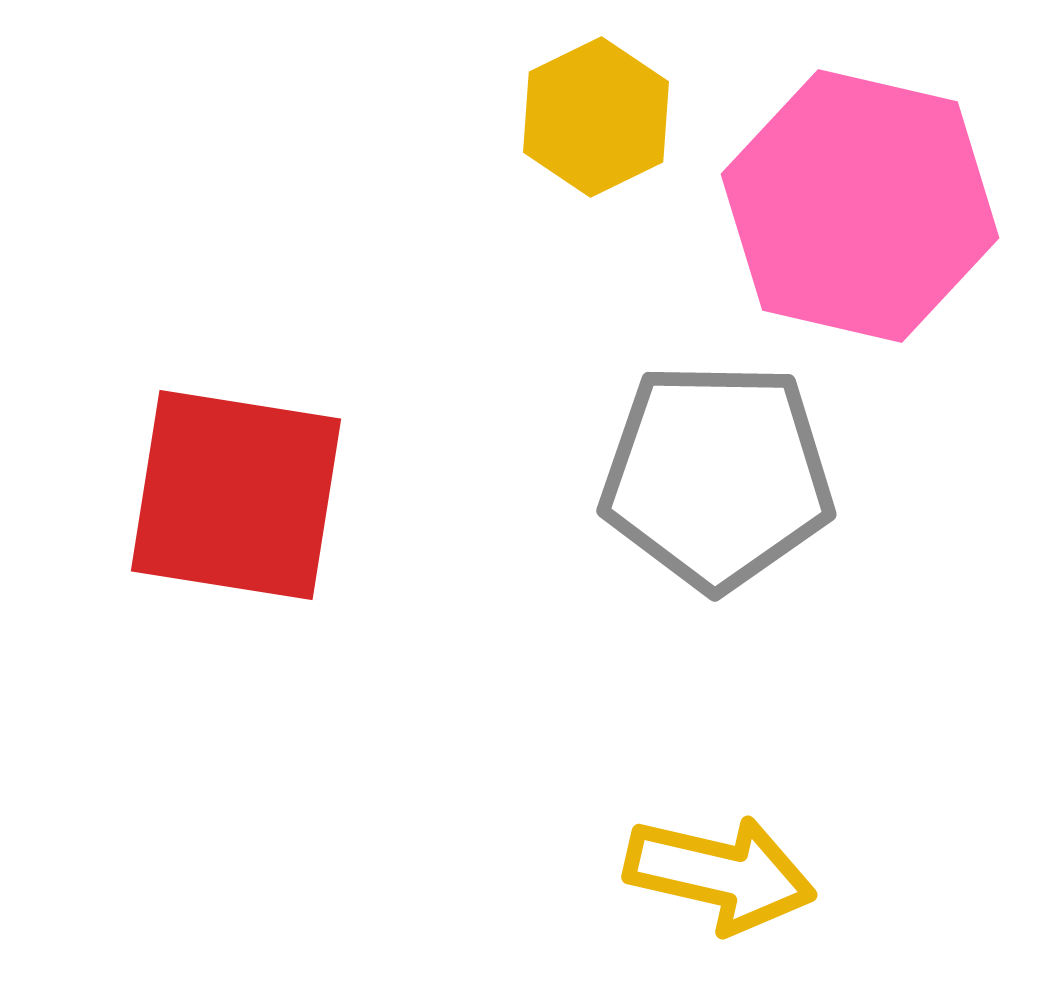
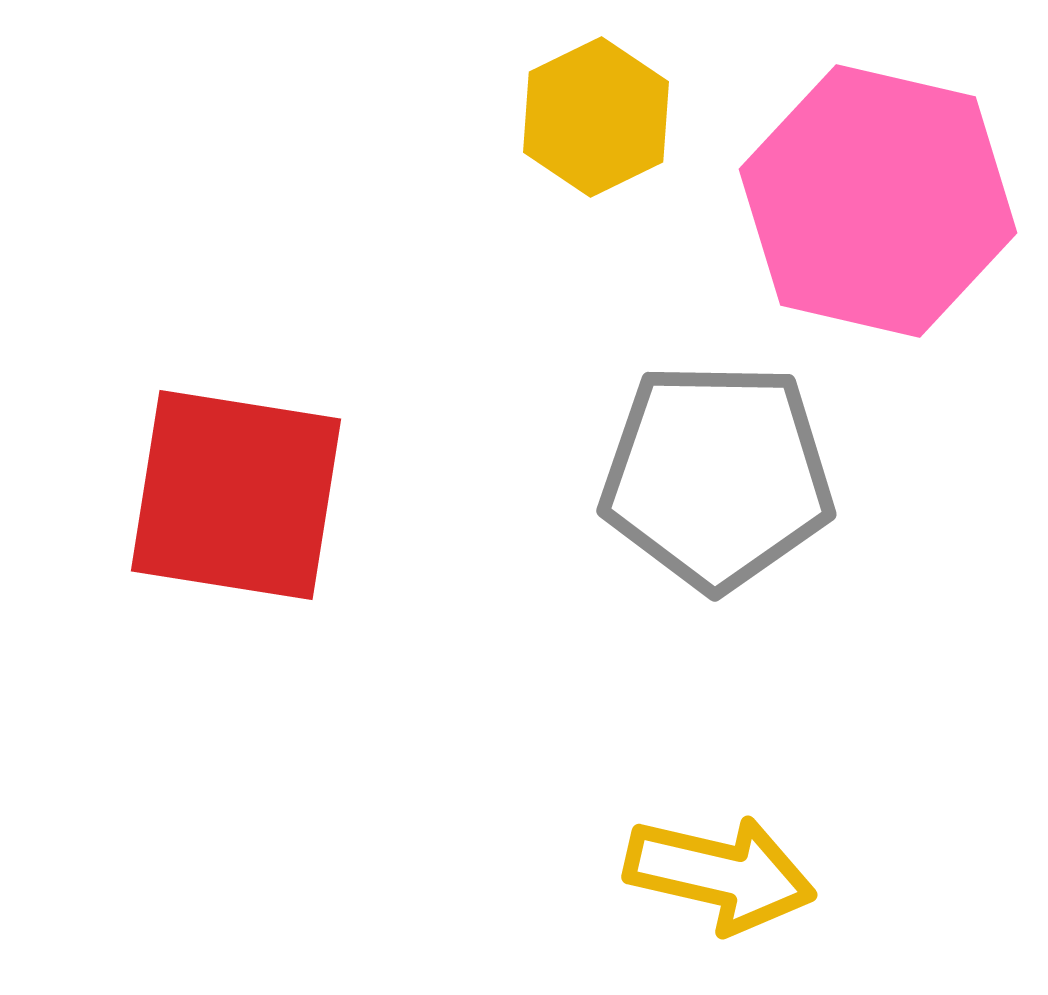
pink hexagon: moved 18 px right, 5 px up
